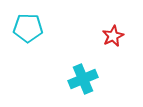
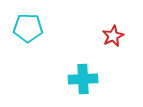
cyan cross: rotated 20 degrees clockwise
